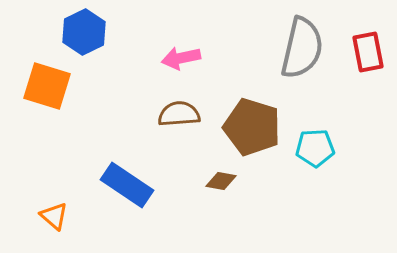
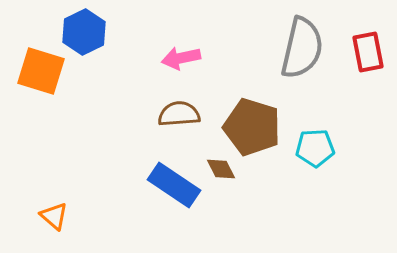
orange square: moved 6 px left, 15 px up
brown diamond: moved 12 px up; rotated 52 degrees clockwise
blue rectangle: moved 47 px right
